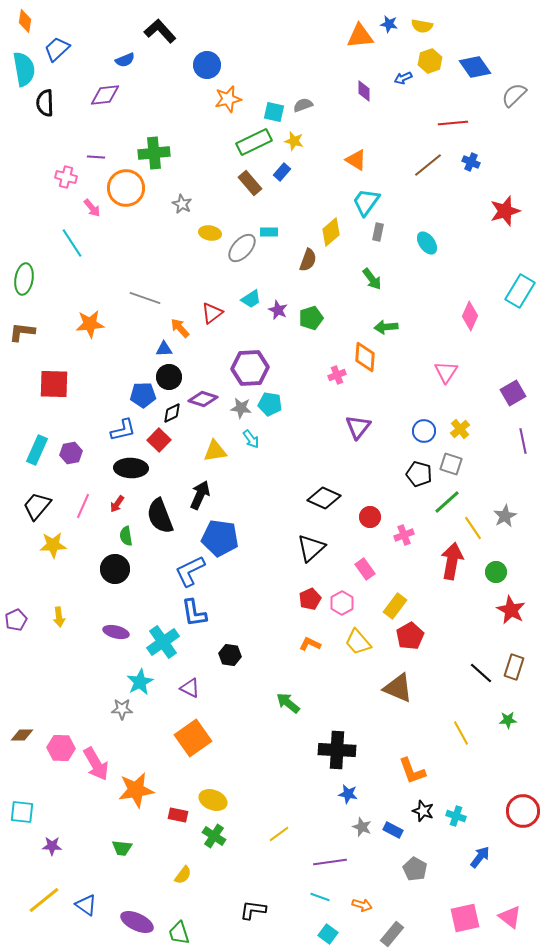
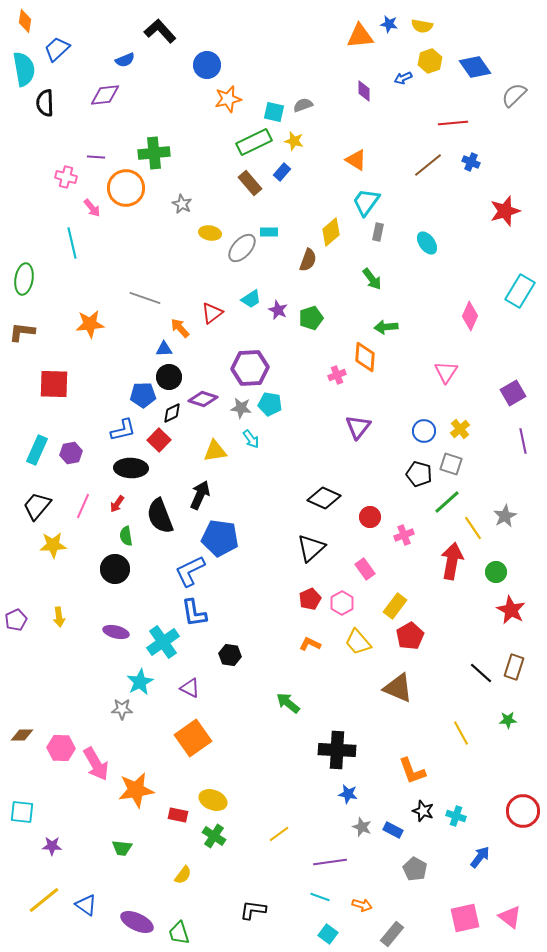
cyan line at (72, 243): rotated 20 degrees clockwise
